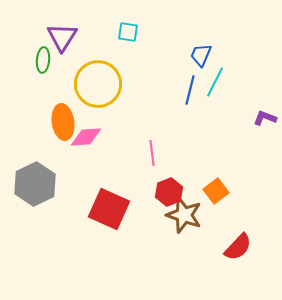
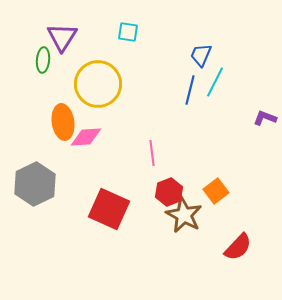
brown star: rotated 9 degrees clockwise
